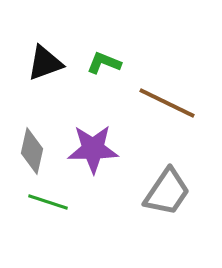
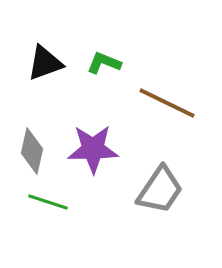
gray trapezoid: moved 7 px left, 2 px up
